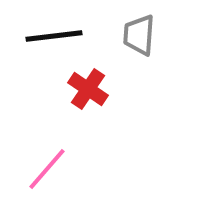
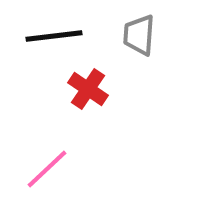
pink line: rotated 6 degrees clockwise
